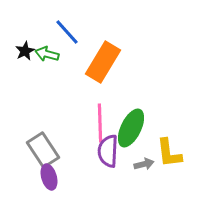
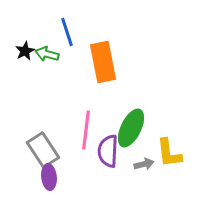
blue line: rotated 24 degrees clockwise
orange rectangle: rotated 42 degrees counterclockwise
pink line: moved 14 px left, 7 px down; rotated 9 degrees clockwise
purple ellipse: rotated 10 degrees clockwise
